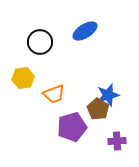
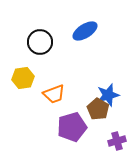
purple cross: rotated 12 degrees counterclockwise
